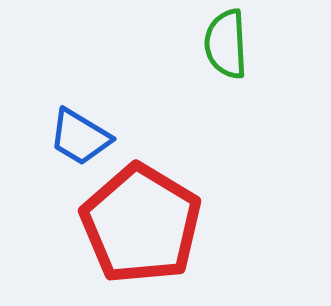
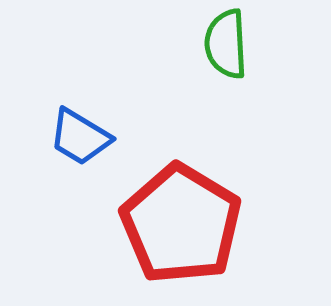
red pentagon: moved 40 px right
